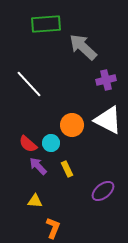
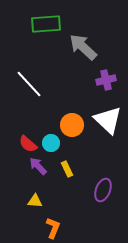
white triangle: rotated 16 degrees clockwise
purple ellipse: moved 1 px up; rotated 30 degrees counterclockwise
